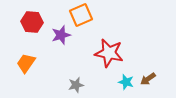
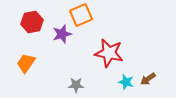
red hexagon: rotated 15 degrees counterclockwise
purple star: moved 1 px right, 1 px up
gray star: rotated 14 degrees clockwise
